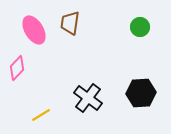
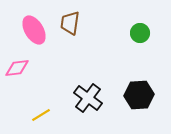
green circle: moved 6 px down
pink diamond: rotated 40 degrees clockwise
black hexagon: moved 2 px left, 2 px down
